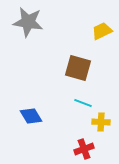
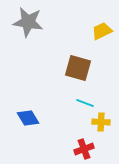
cyan line: moved 2 px right
blue diamond: moved 3 px left, 2 px down
